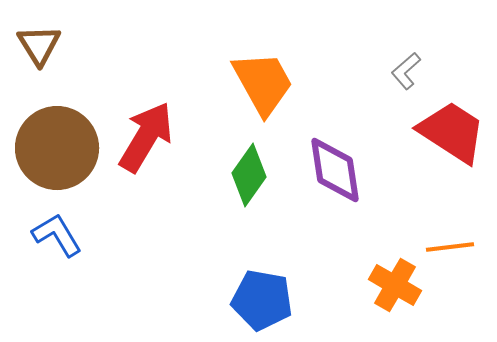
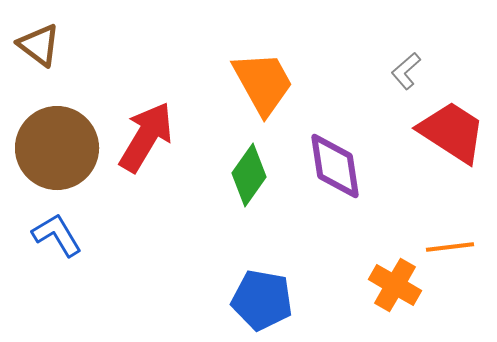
brown triangle: rotated 21 degrees counterclockwise
purple diamond: moved 4 px up
